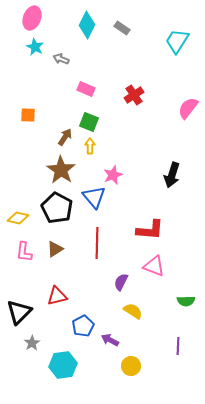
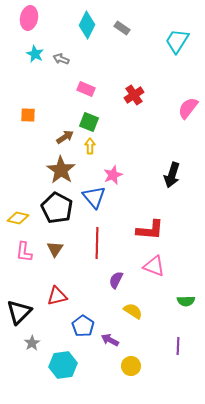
pink ellipse: moved 3 px left; rotated 10 degrees counterclockwise
cyan star: moved 7 px down
brown arrow: rotated 24 degrees clockwise
brown triangle: rotated 24 degrees counterclockwise
purple semicircle: moved 5 px left, 2 px up
blue pentagon: rotated 10 degrees counterclockwise
